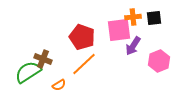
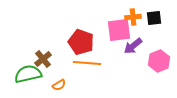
red pentagon: moved 1 px left, 5 px down
purple arrow: rotated 18 degrees clockwise
brown cross: rotated 30 degrees clockwise
orange line: moved 3 px right, 1 px up; rotated 48 degrees clockwise
green semicircle: moved 2 px down; rotated 20 degrees clockwise
